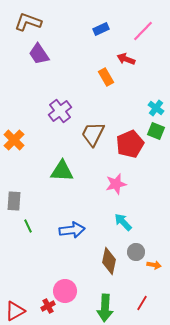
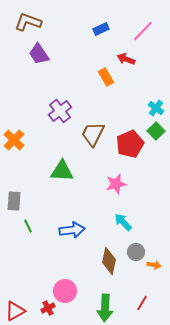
green square: rotated 24 degrees clockwise
red cross: moved 2 px down
